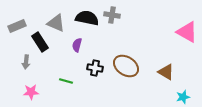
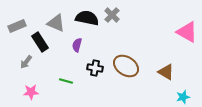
gray cross: rotated 35 degrees clockwise
gray arrow: rotated 32 degrees clockwise
